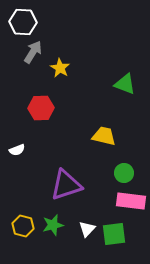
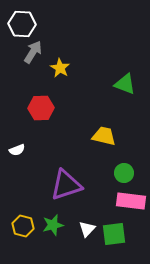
white hexagon: moved 1 px left, 2 px down
